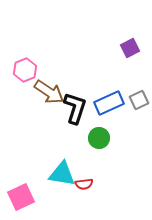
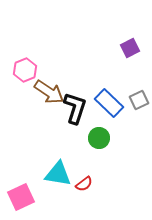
blue rectangle: rotated 68 degrees clockwise
cyan triangle: moved 4 px left
red semicircle: rotated 30 degrees counterclockwise
